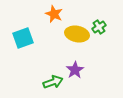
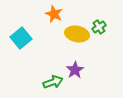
cyan square: moved 2 px left; rotated 20 degrees counterclockwise
